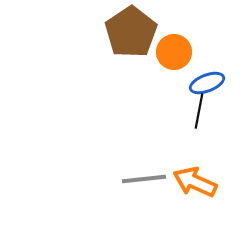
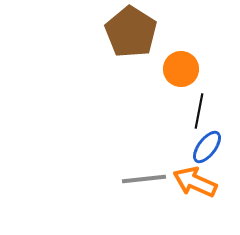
brown pentagon: rotated 6 degrees counterclockwise
orange circle: moved 7 px right, 17 px down
blue ellipse: moved 64 px down; rotated 32 degrees counterclockwise
